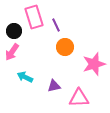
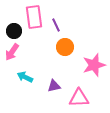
pink rectangle: rotated 10 degrees clockwise
pink star: moved 1 px down
